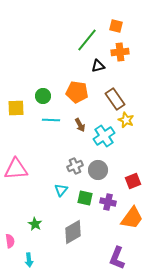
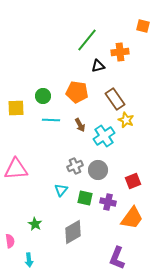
orange square: moved 27 px right
